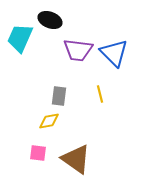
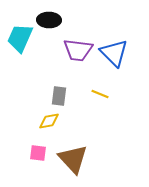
black ellipse: moved 1 px left; rotated 20 degrees counterclockwise
yellow line: rotated 54 degrees counterclockwise
brown triangle: moved 3 px left; rotated 12 degrees clockwise
